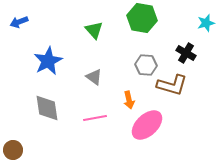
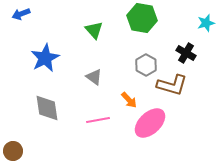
blue arrow: moved 2 px right, 8 px up
blue star: moved 3 px left, 3 px up
gray hexagon: rotated 25 degrees clockwise
orange arrow: rotated 30 degrees counterclockwise
pink line: moved 3 px right, 2 px down
pink ellipse: moved 3 px right, 2 px up
brown circle: moved 1 px down
